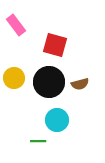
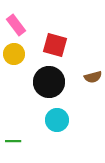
yellow circle: moved 24 px up
brown semicircle: moved 13 px right, 7 px up
green line: moved 25 px left
